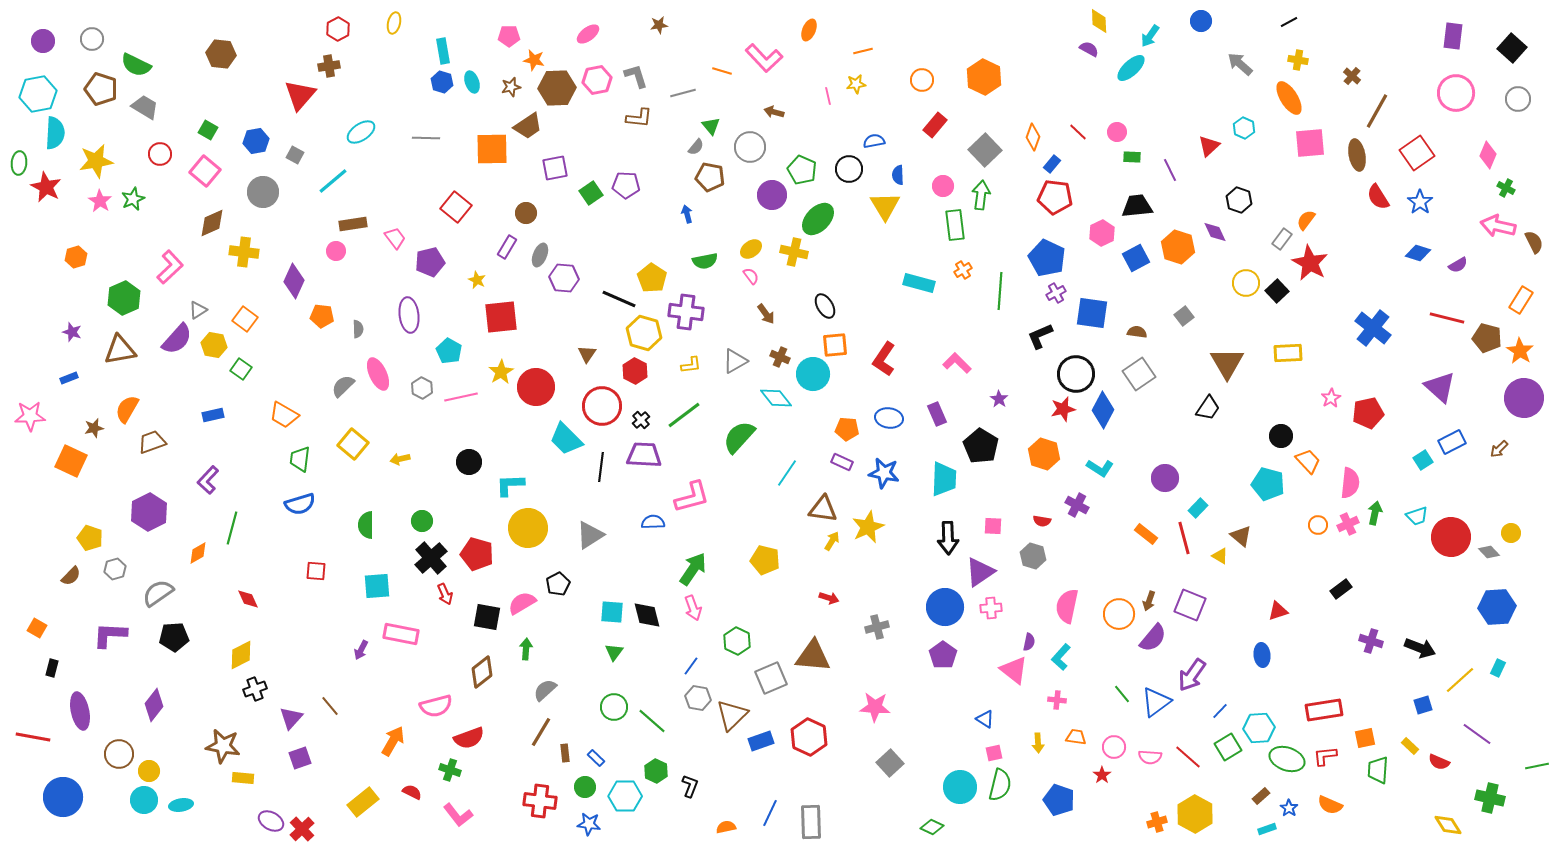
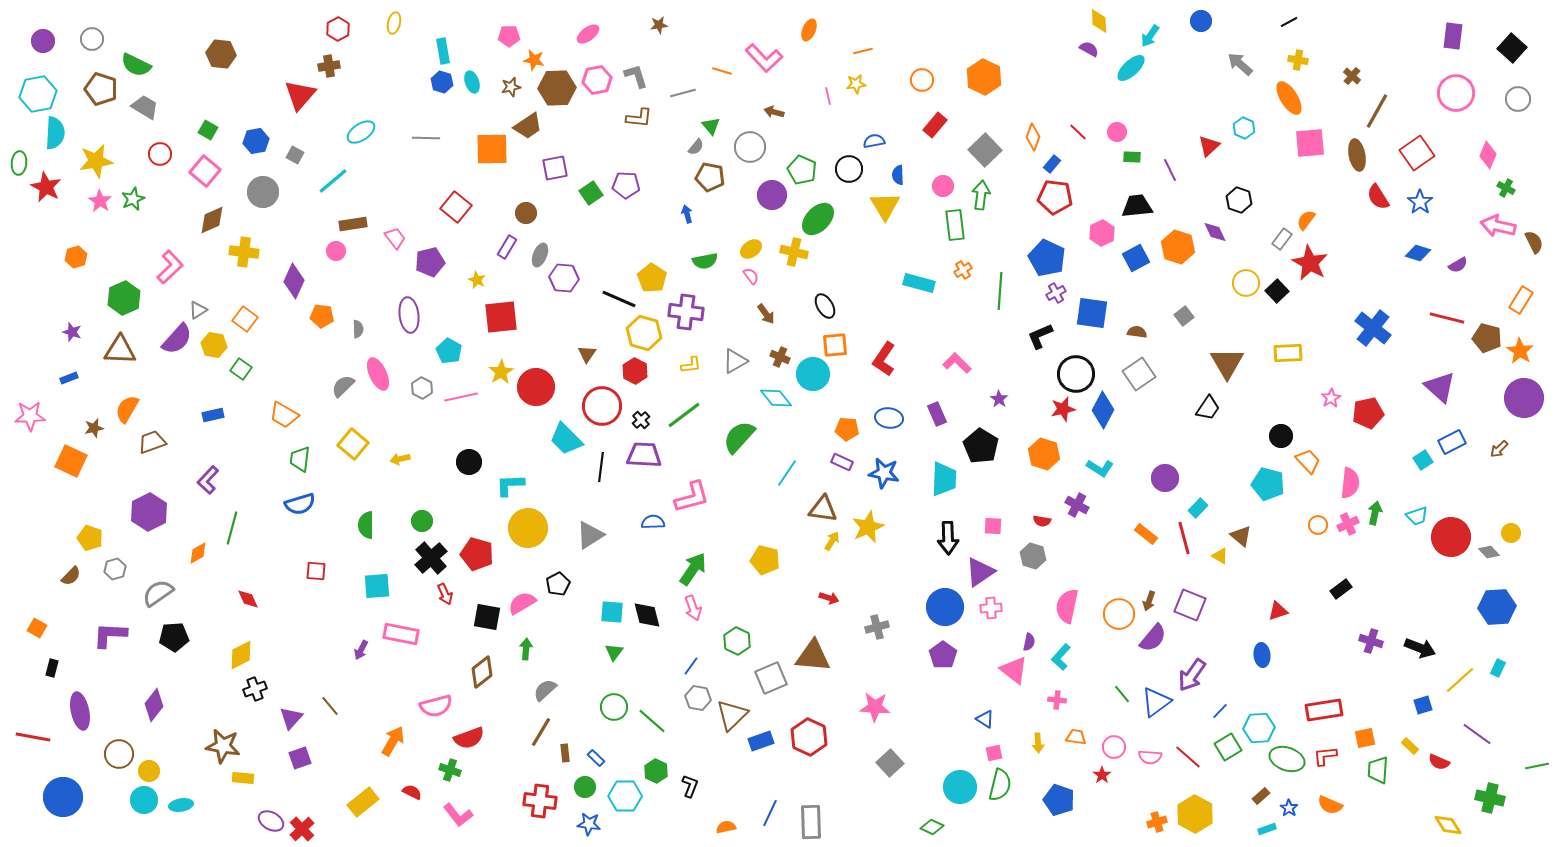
brown diamond at (212, 223): moved 3 px up
brown triangle at (120, 350): rotated 12 degrees clockwise
